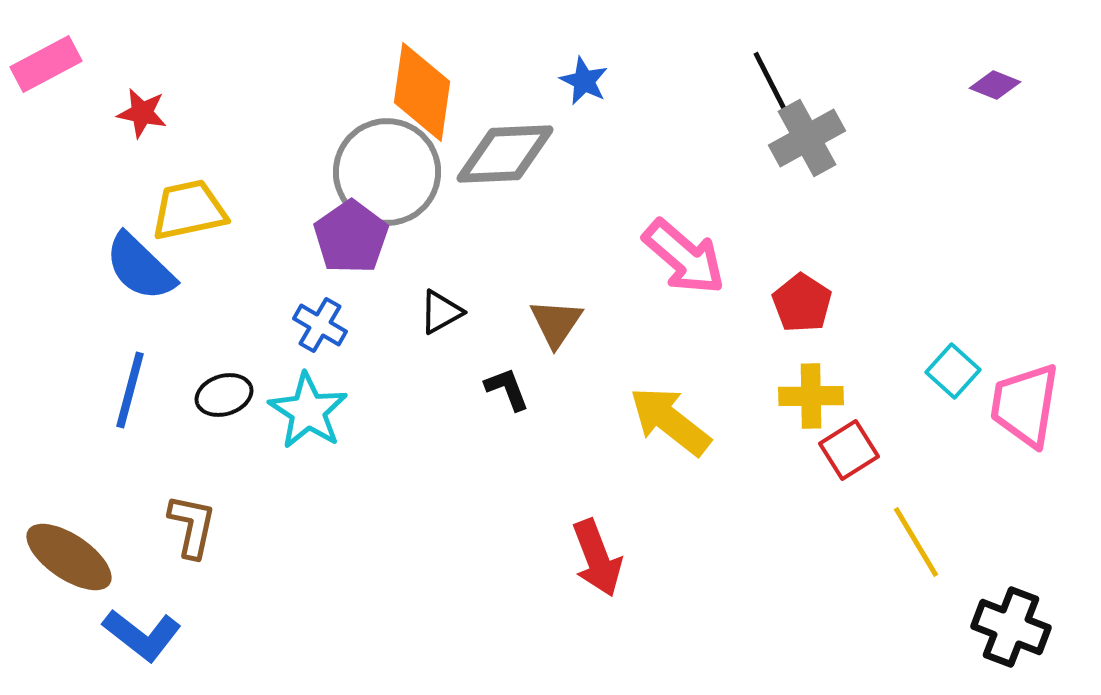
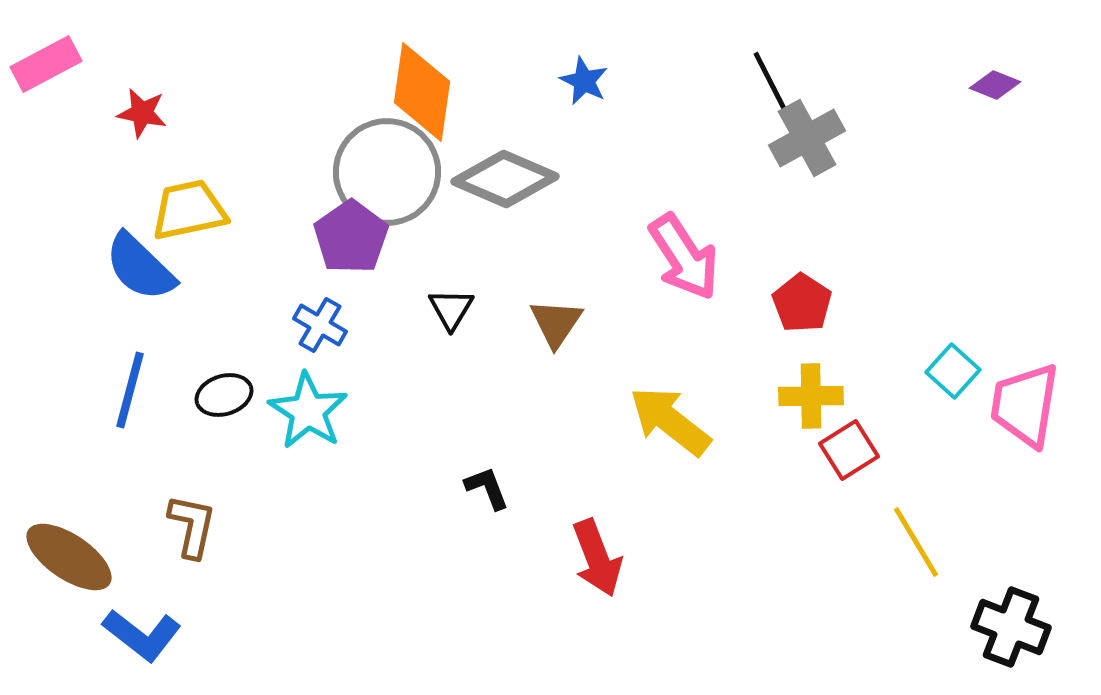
gray diamond: moved 25 px down; rotated 26 degrees clockwise
pink arrow: rotated 16 degrees clockwise
black triangle: moved 10 px right, 3 px up; rotated 30 degrees counterclockwise
black L-shape: moved 20 px left, 99 px down
